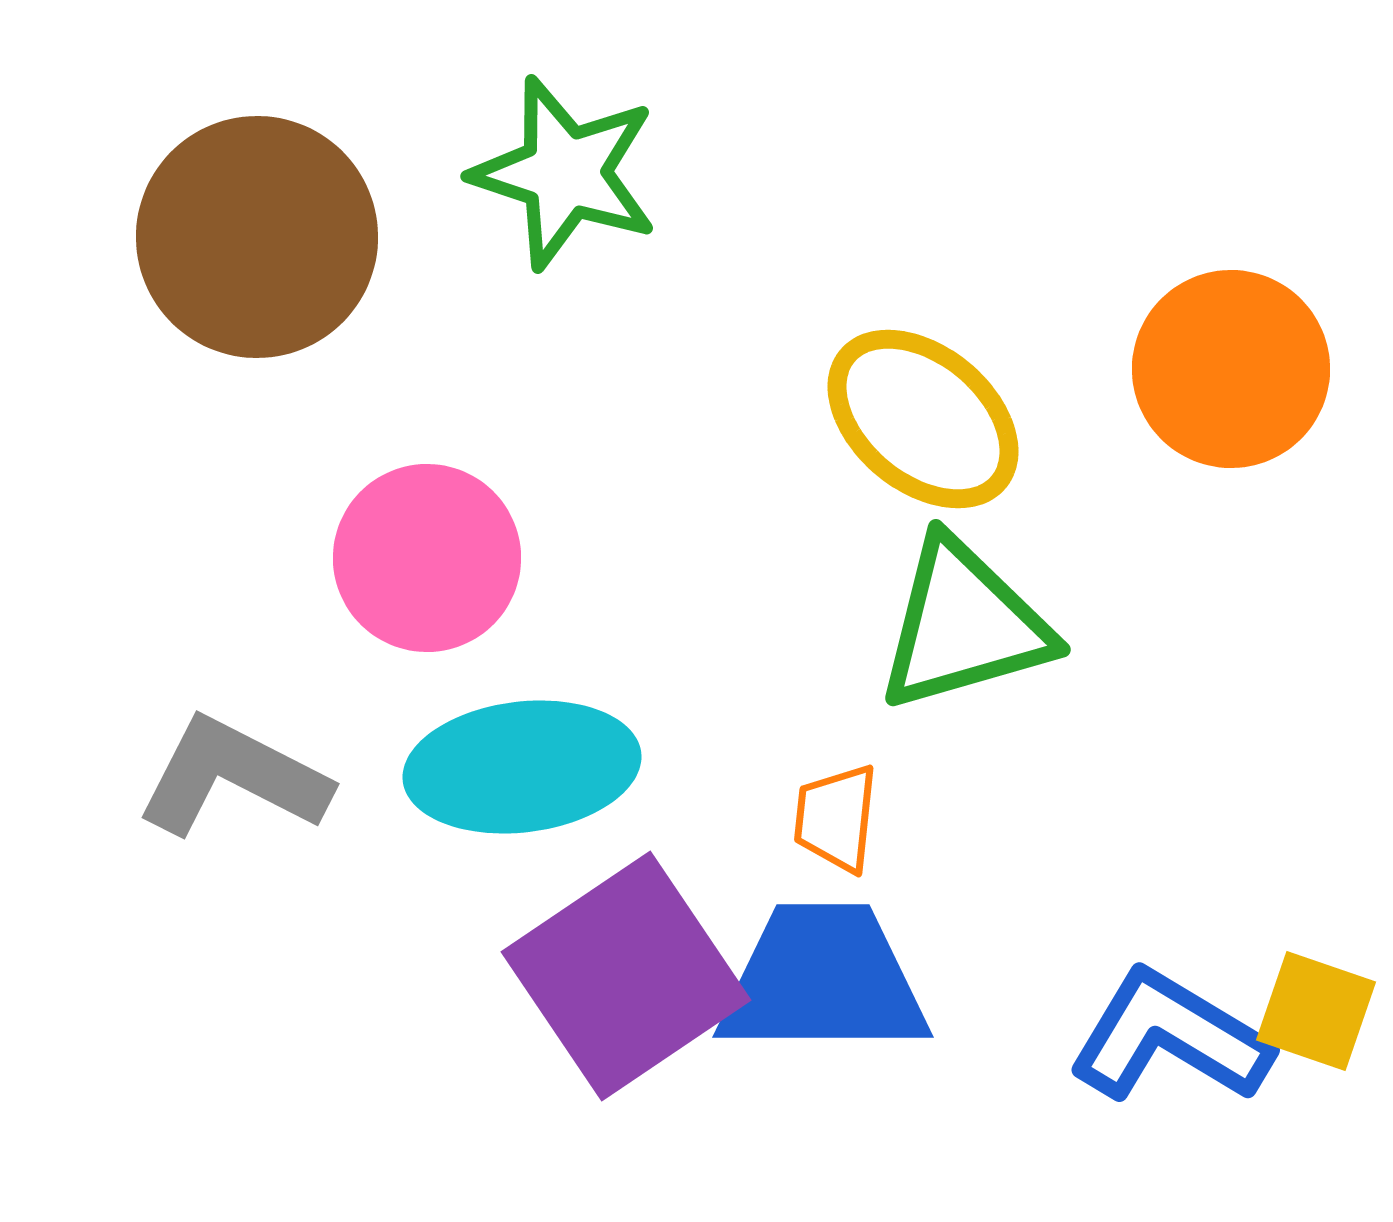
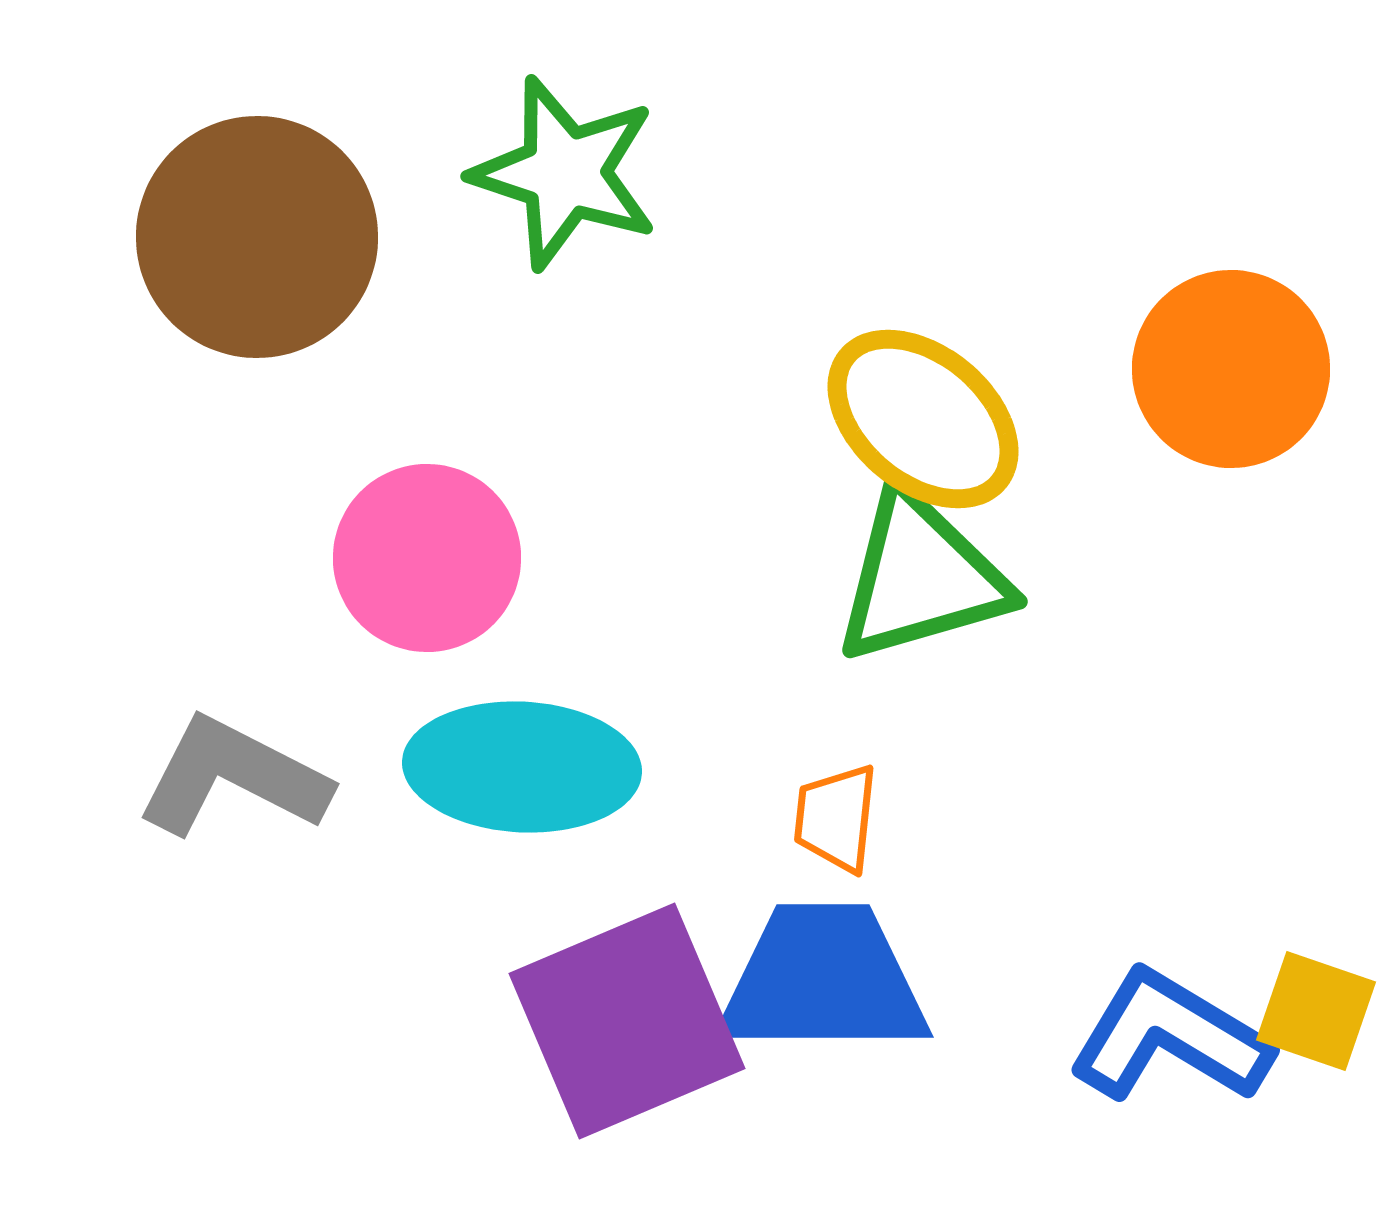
green triangle: moved 43 px left, 48 px up
cyan ellipse: rotated 10 degrees clockwise
purple square: moved 1 px right, 45 px down; rotated 11 degrees clockwise
